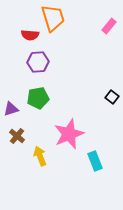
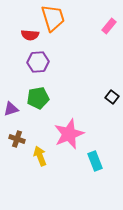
brown cross: moved 3 px down; rotated 21 degrees counterclockwise
